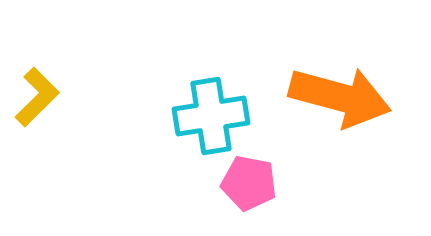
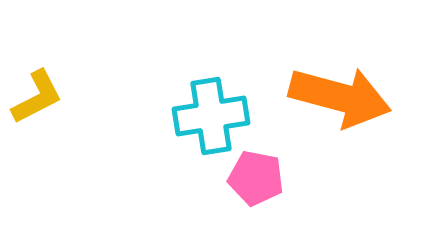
yellow L-shape: rotated 18 degrees clockwise
pink pentagon: moved 7 px right, 5 px up
